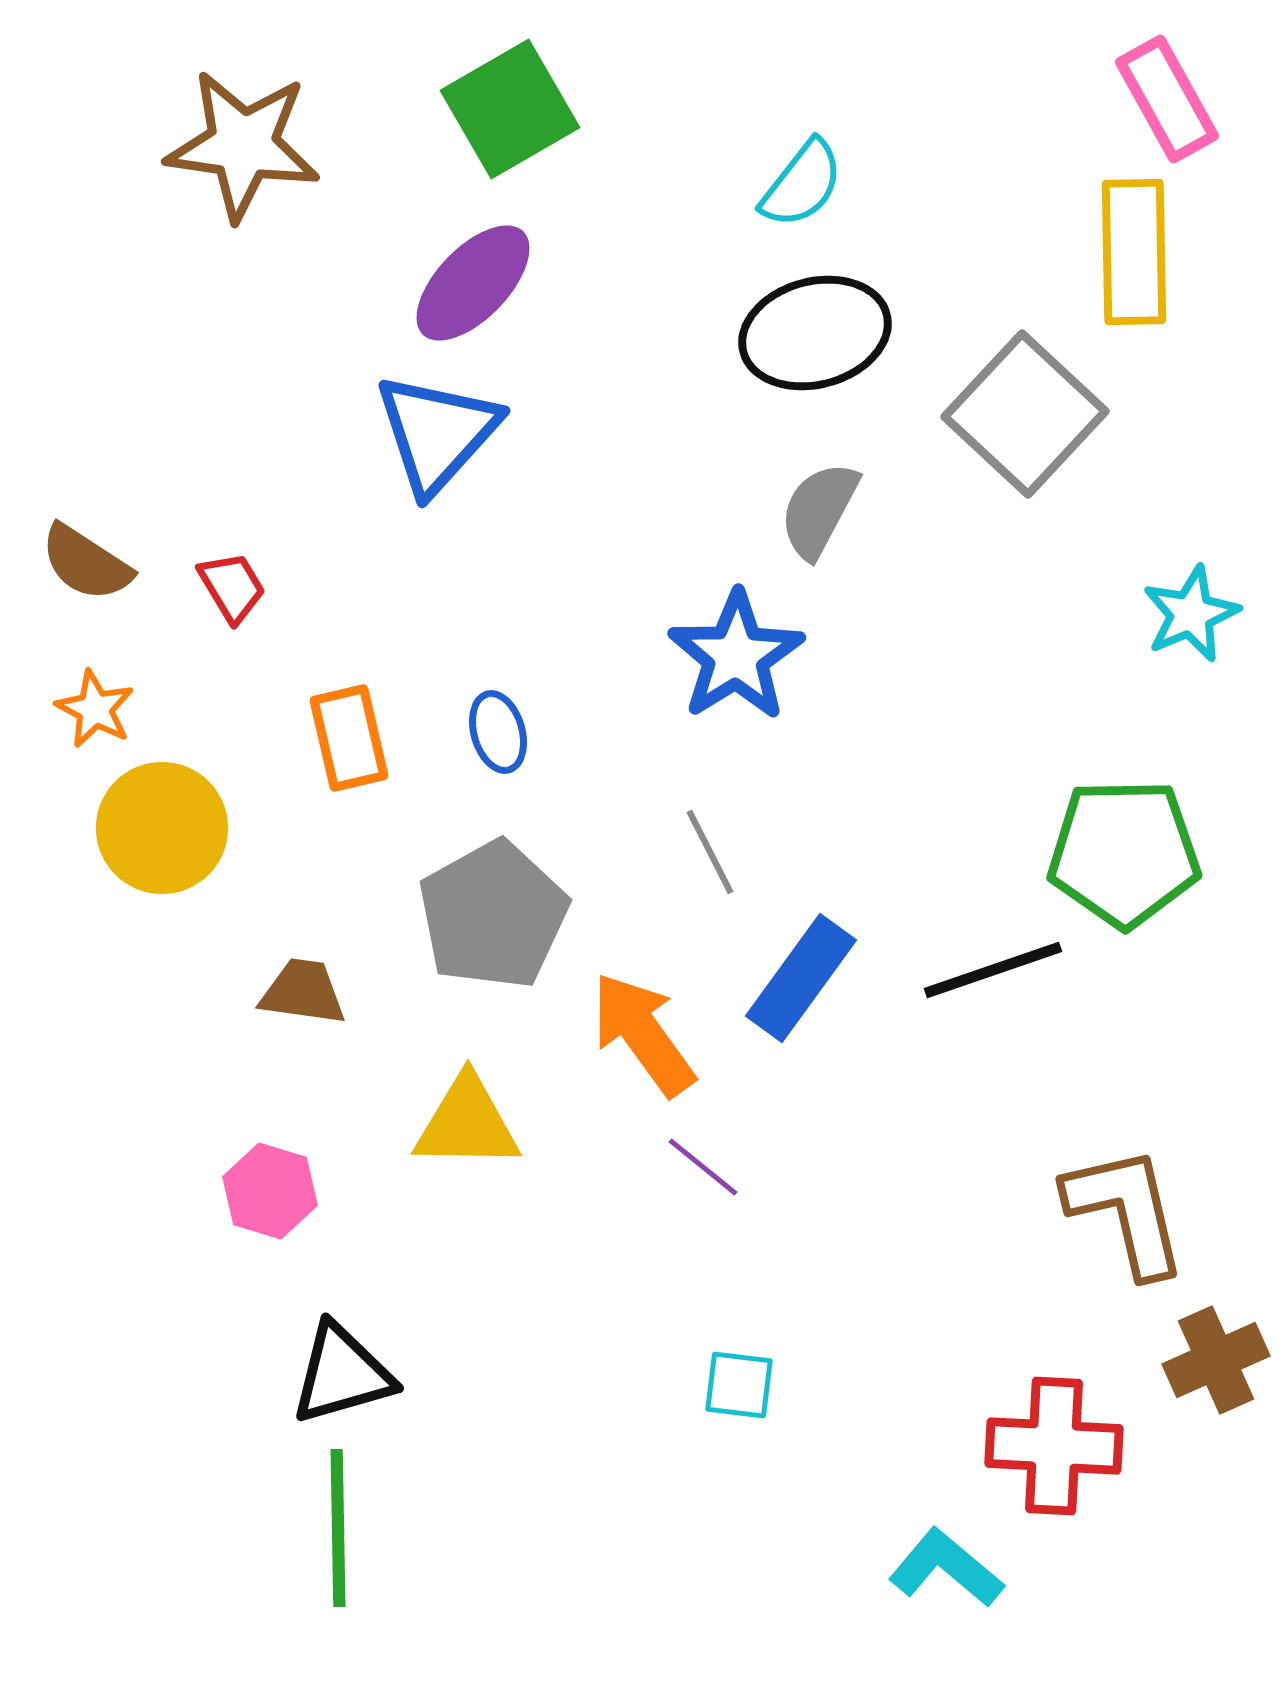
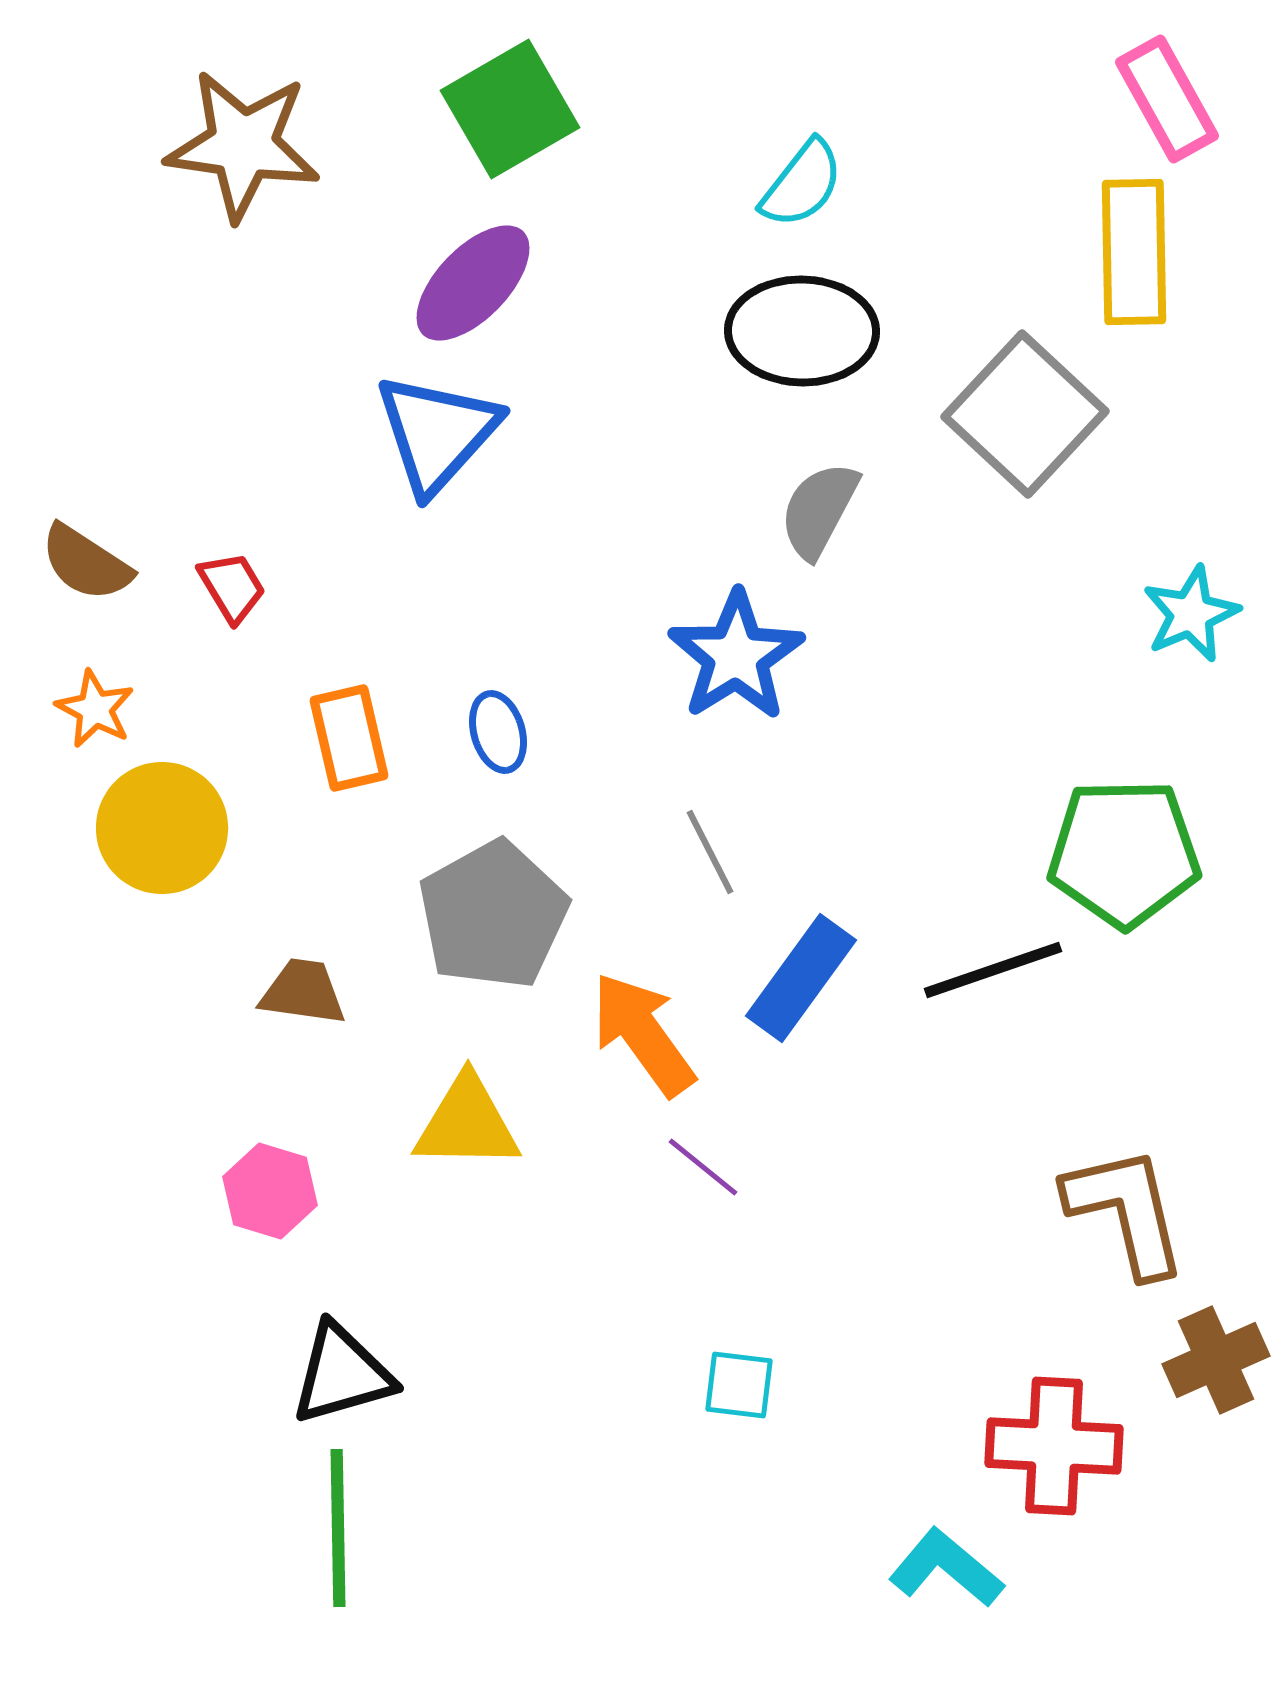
black ellipse: moved 13 px left, 2 px up; rotated 16 degrees clockwise
